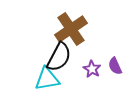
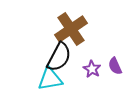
cyan triangle: moved 3 px right
